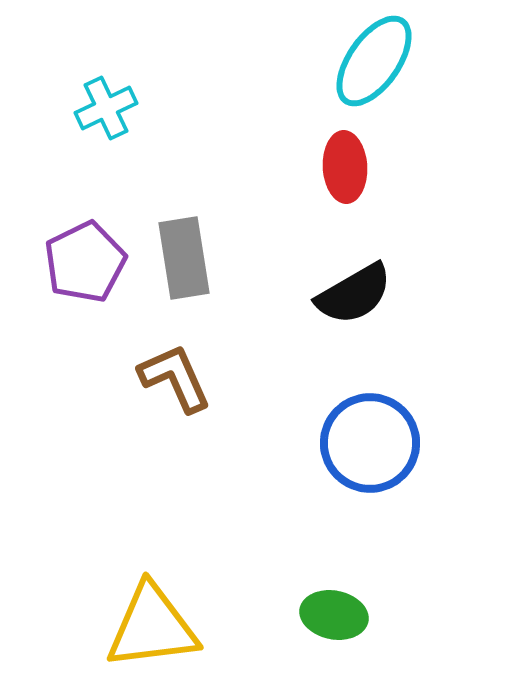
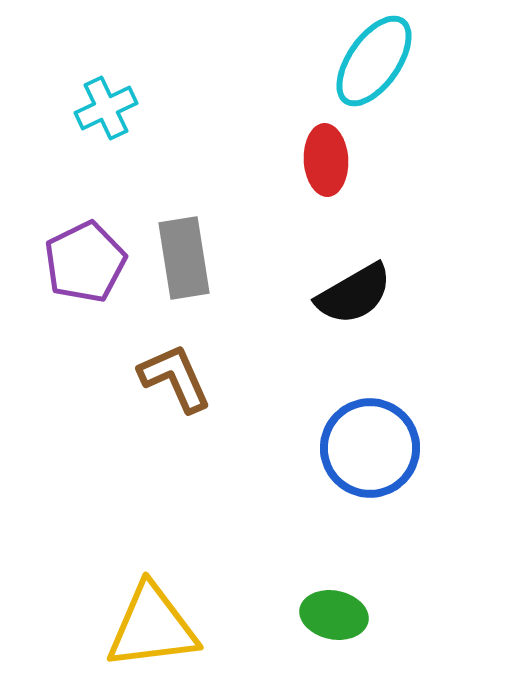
red ellipse: moved 19 px left, 7 px up
blue circle: moved 5 px down
